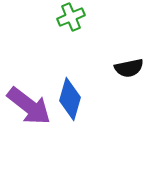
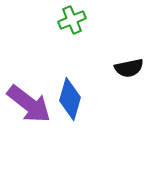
green cross: moved 1 px right, 3 px down
purple arrow: moved 2 px up
